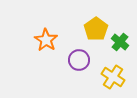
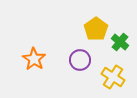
orange star: moved 12 px left, 19 px down
purple circle: moved 1 px right
